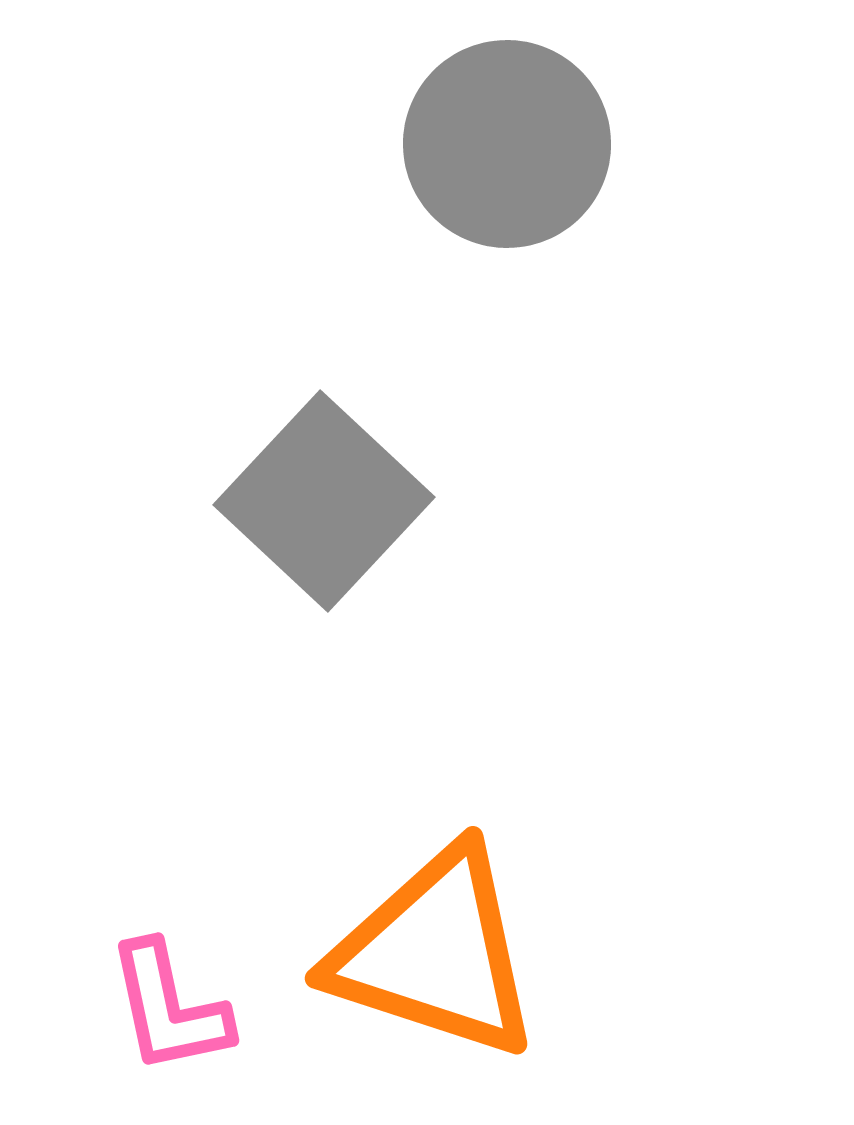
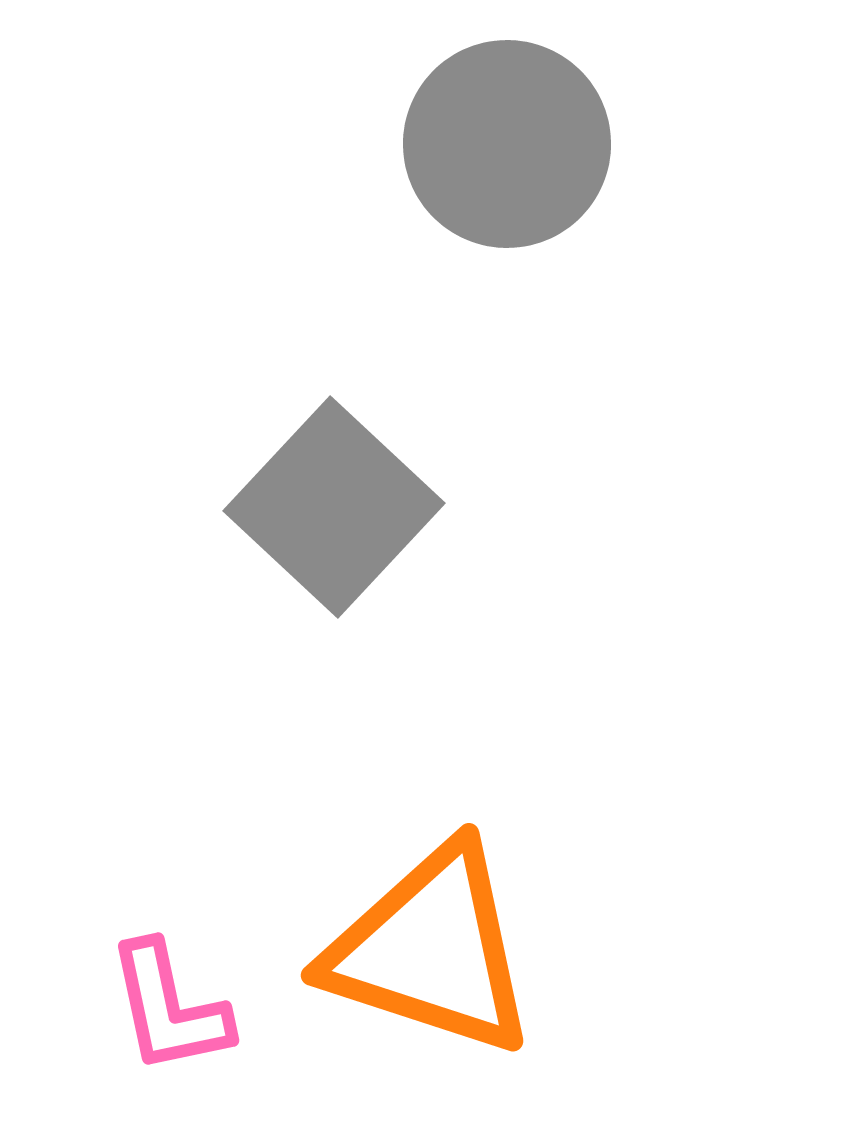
gray square: moved 10 px right, 6 px down
orange triangle: moved 4 px left, 3 px up
